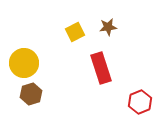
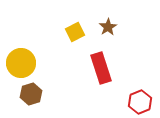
brown star: rotated 24 degrees counterclockwise
yellow circle: moved 3 px left
